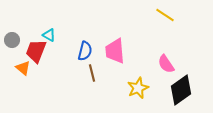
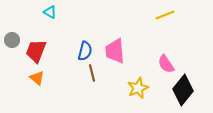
yellow line: rotated 54 degrees counterclockwise
cyan triangle: moved 1 px right, 23 px up
orange triangle: moved 14 px right, 10 px down
black diamond: moved 2 px right; rotated 16 degrees counterclockwise
